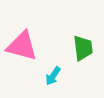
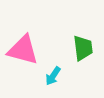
pink triangle: moved 1 px right, 4 px down
